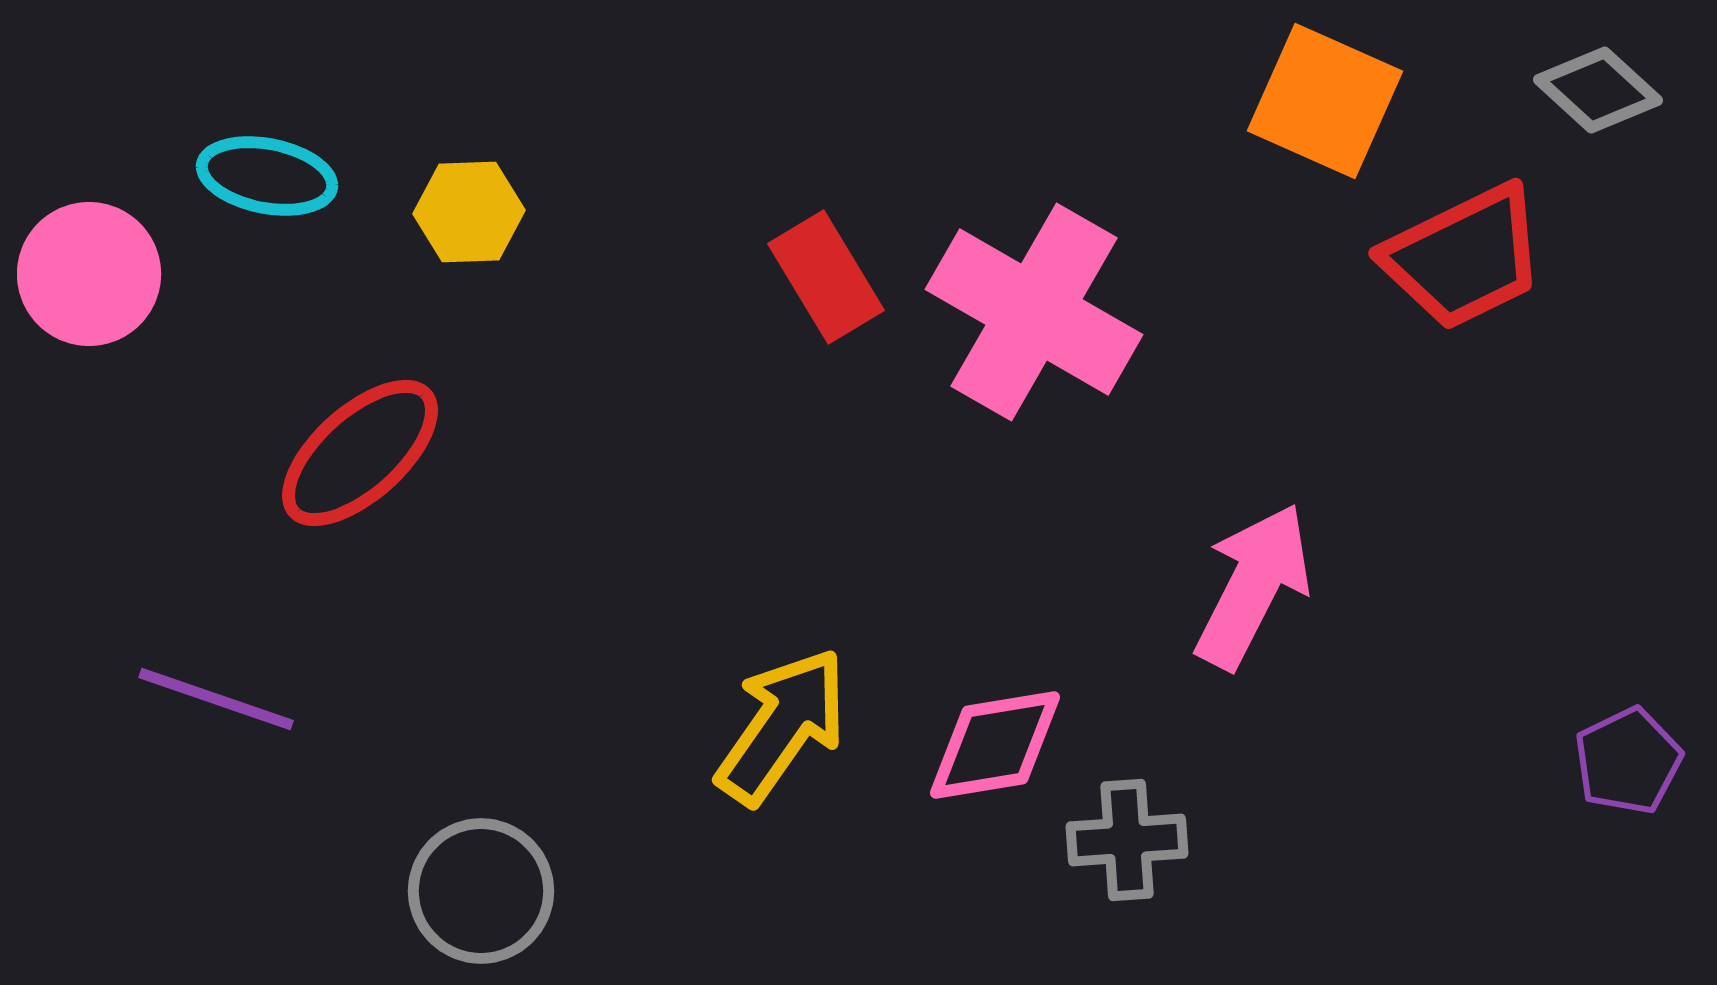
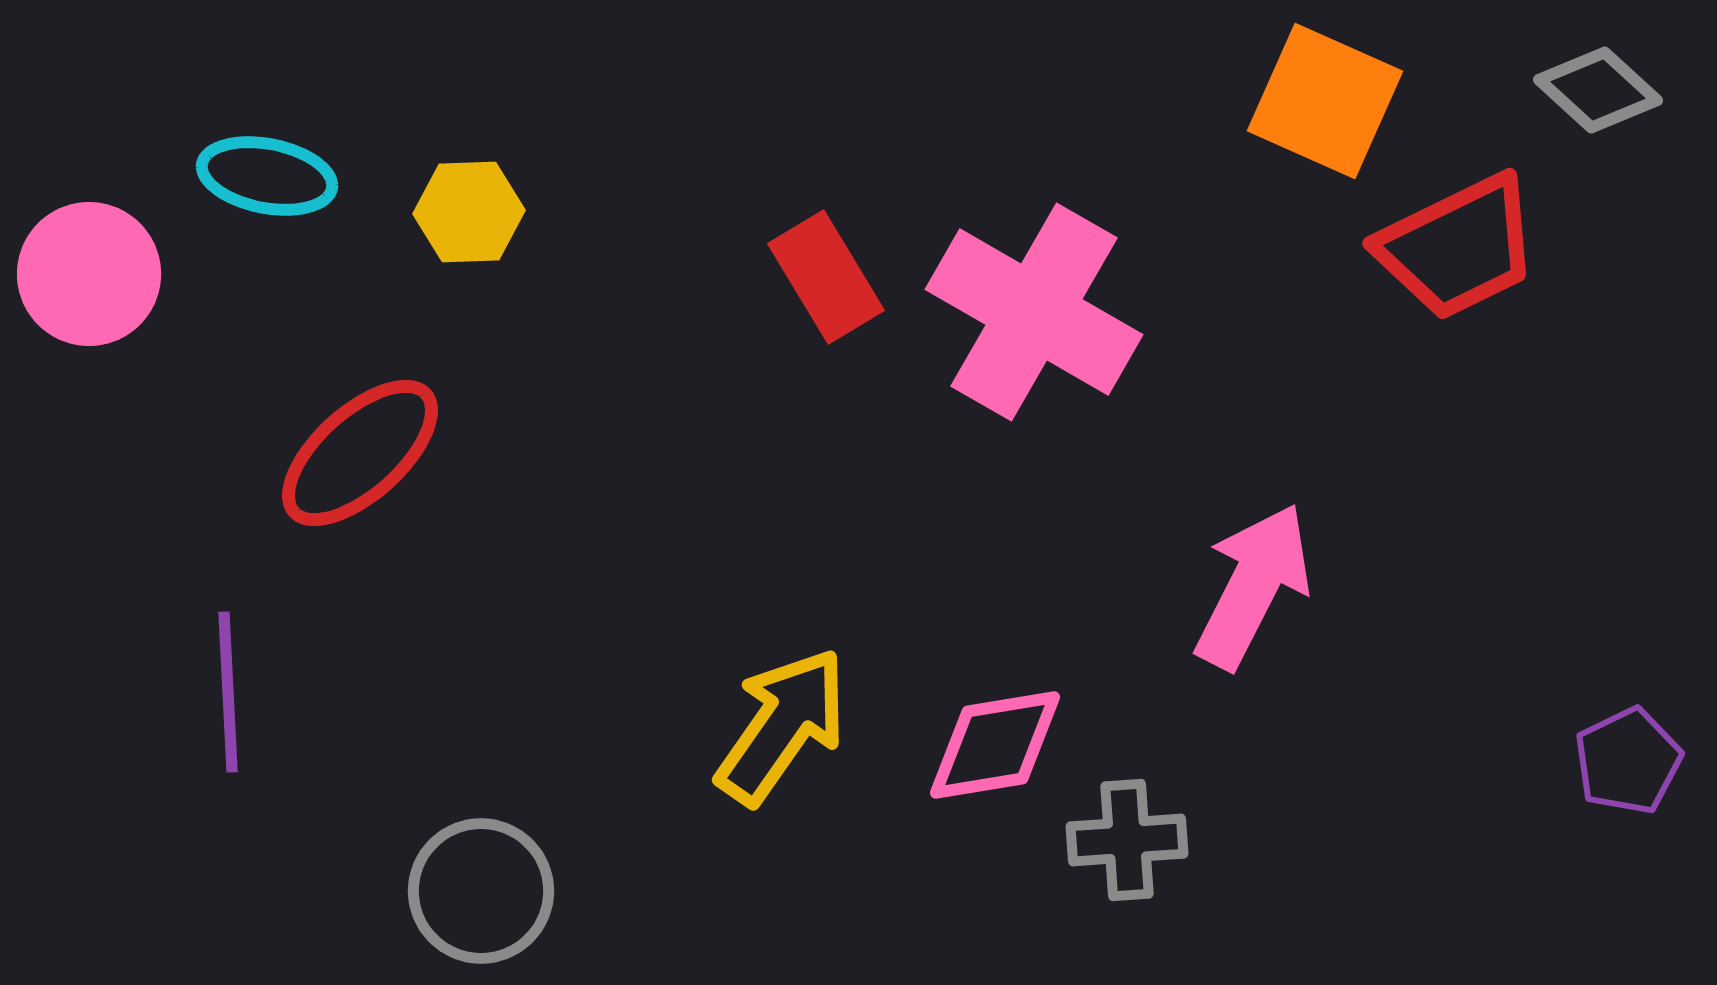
red trapezoid: moved 6 px left, 10 px up
purple line: moved 12 px right, 7 px up; rotated 68 degrees clockwise
